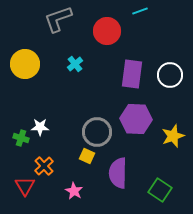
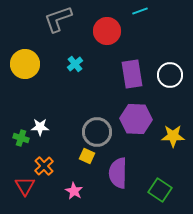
purple rectangle: rotated 16 degrees counterclockwise
yellow star: rotated 20 degrees clockwise
